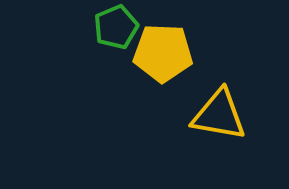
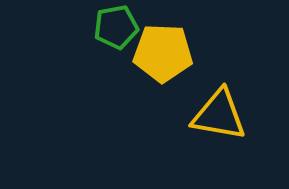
green pentagon: rotated 12 degrees clockwise
